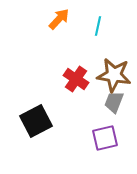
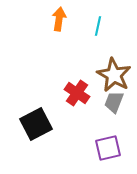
orange arrow: rotated 35 degrees counterclockwise
brown star: rotated 20 degrees clockwise
red cross: moved 1 px right, 14 px down
black square: moved 3 px down
purple square: moved 3 px right, 10 px down
